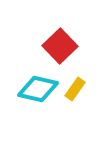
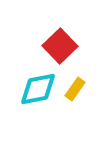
cyan diamond: rotated 24 degrees counterclockwise
